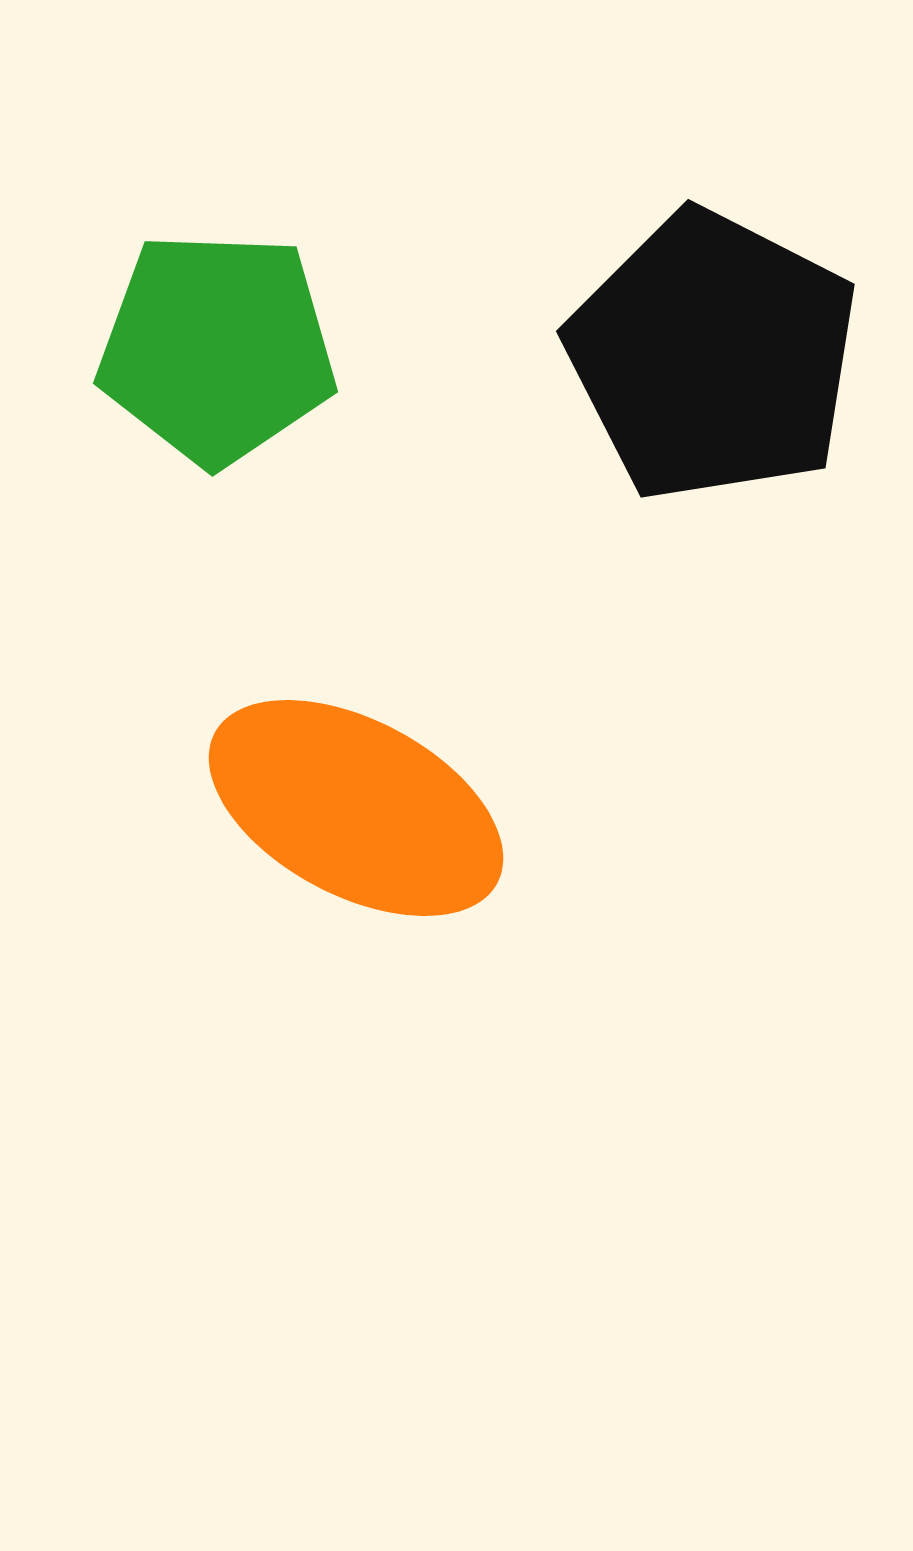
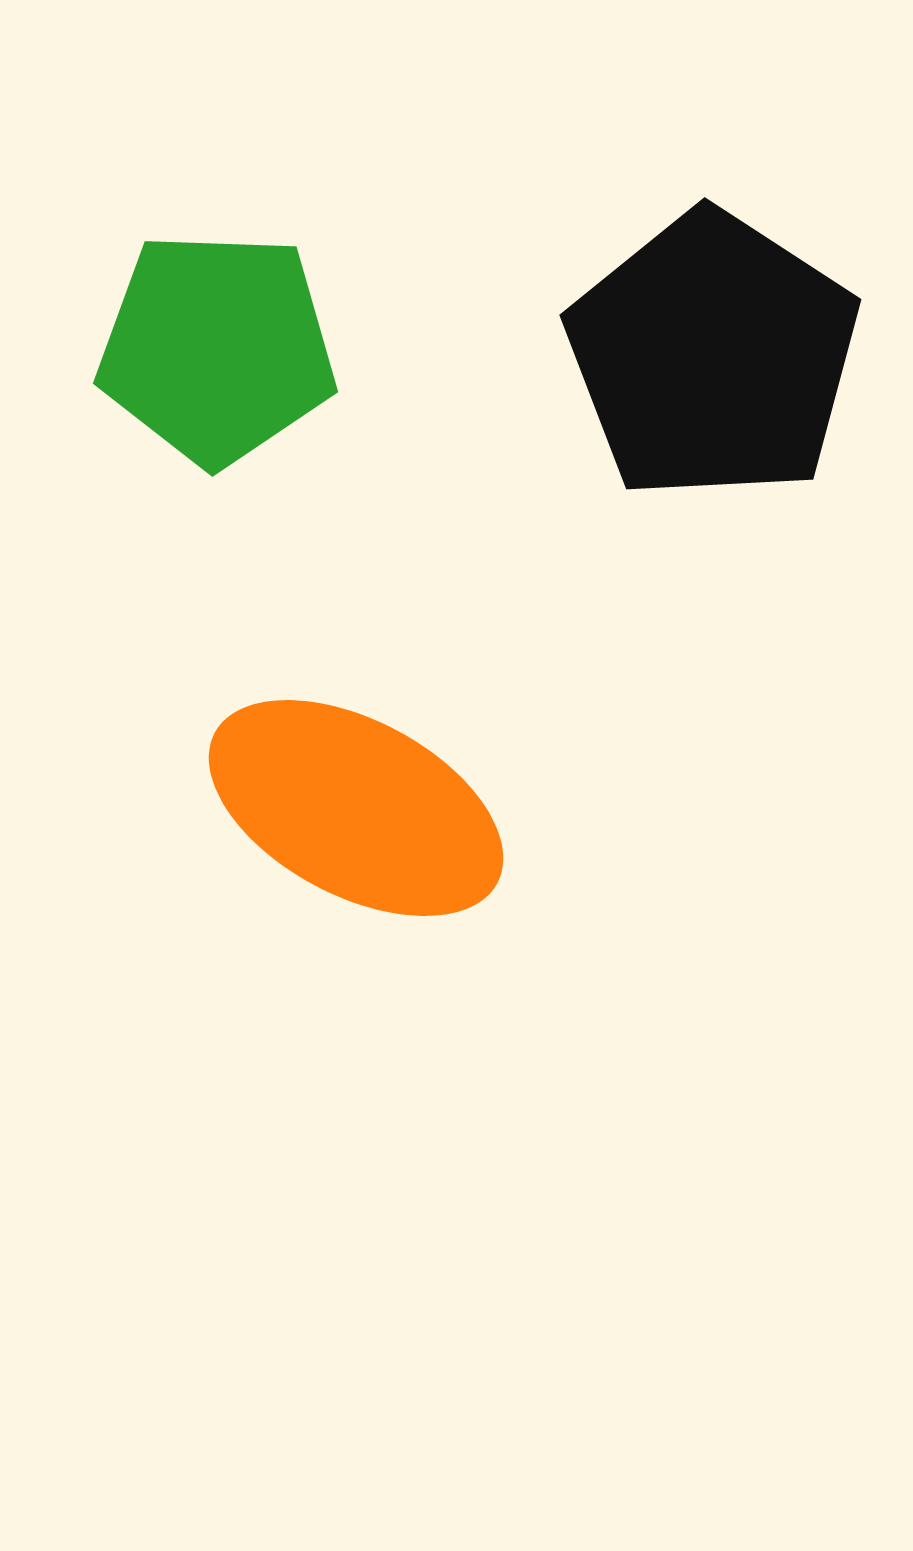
black pentagon: rotated 6 degrees clockwise
